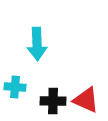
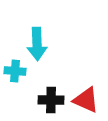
cyan cross: moved 16 px up
black cross: moved 2 px left, 1 px up
